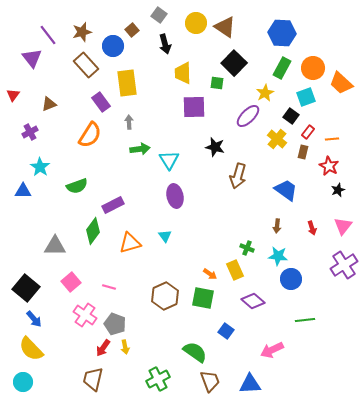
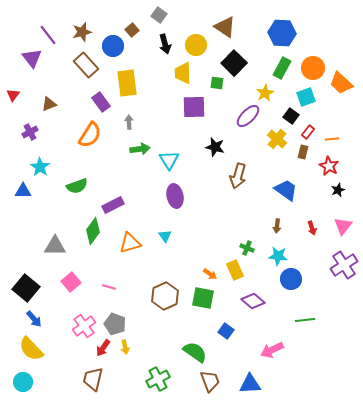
yellow circle at (196, 23): moved 22 px down
pink cross at (85, 315): moved 1 px left, 11 px down; rotated 20 degrees clockwise
